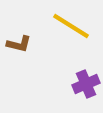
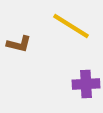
purple cross: rotated 20 degrees clockwise
